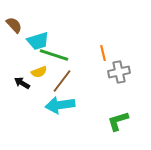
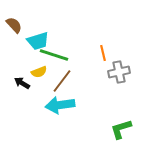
green L-shape: moved 3 px right, 8 px down
